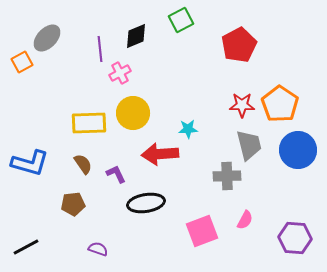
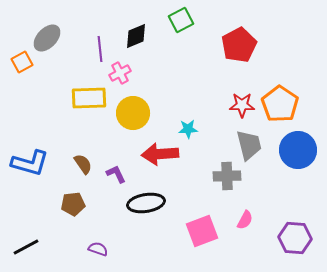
yellow rectangle: moved 25 px up
